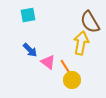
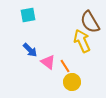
yellow arrow: moved 1 px right, 2 px up; rotated 35 degrees counterclockwise
yellow circle: moved 2 px down
